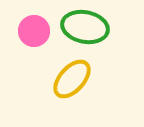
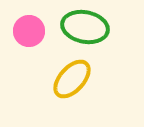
pink circle: moved 5 px left
